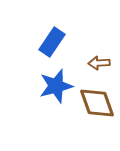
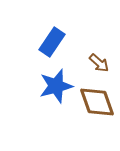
brown arrow: rotated 135 degrees counterclockwise
brown diamond: moved 1 px up
